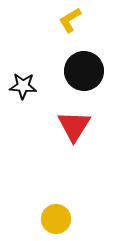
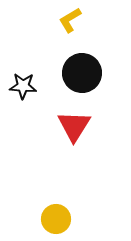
black circle: moved 2 px left, 2 px down
